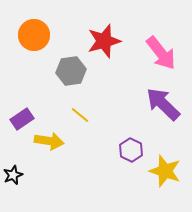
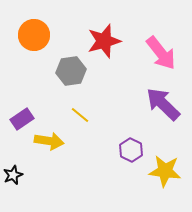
yellow star: rotated 12 degrees counterclockwise
